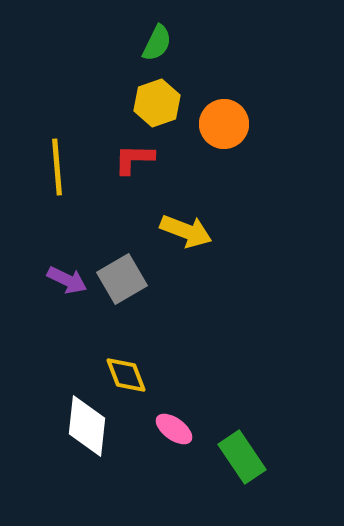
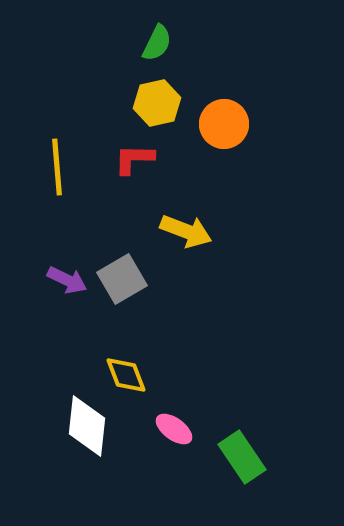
yellow hexagon: rotated 6 degrees clockwise
